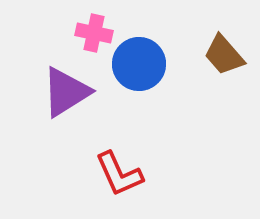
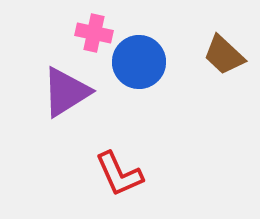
brown trapezoid: rotated 6 degrees counterclockwise
blue circle: moved 2 px up
